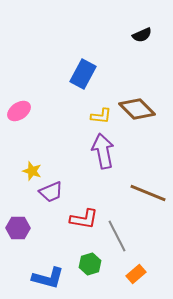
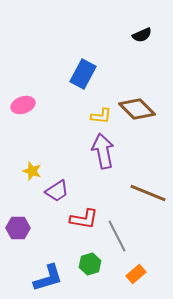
pink ellipse: moved 4 px right, 6 px up; rotated 15 degrees clockwise
purple trapezoid: moved 6 px right, 1 px up; rotated 10 degrees counterclockwise
blue L-shape: rotated 32 degrees counterclockwise
